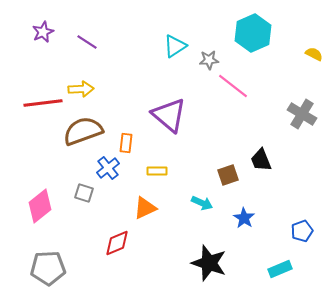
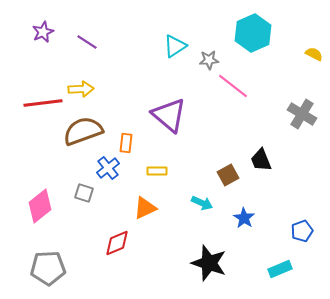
brown square: rotated 10 degrees counterclockwise
